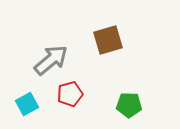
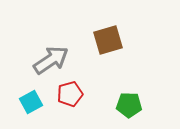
gray arrow: rotated 6 degrees clockwise
cyan square: moved 4 px right, 2 px up
